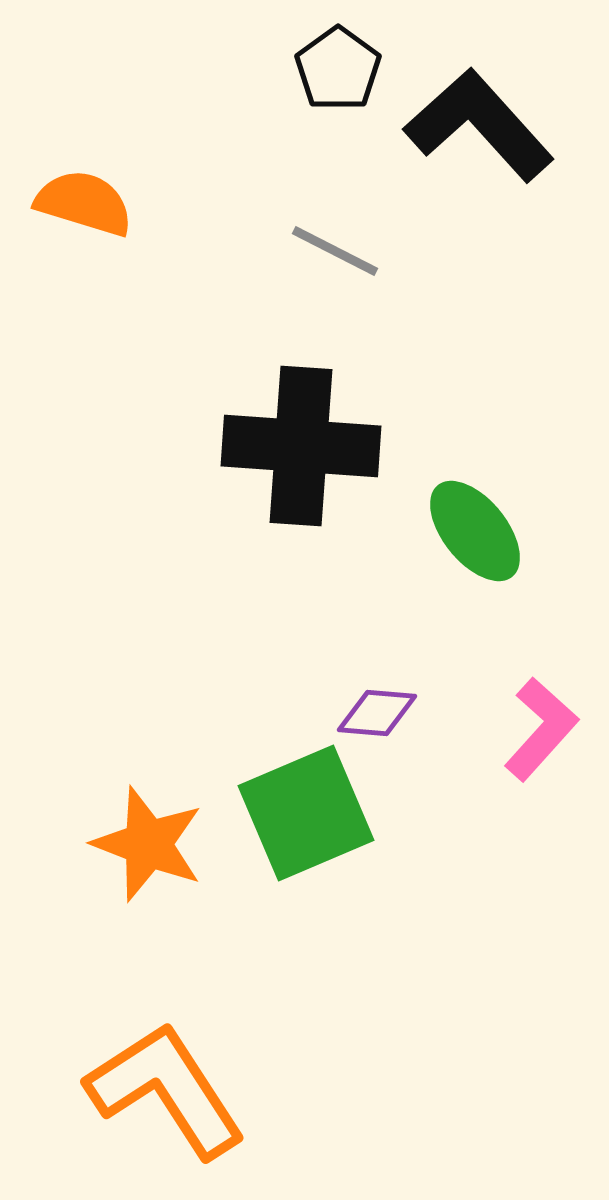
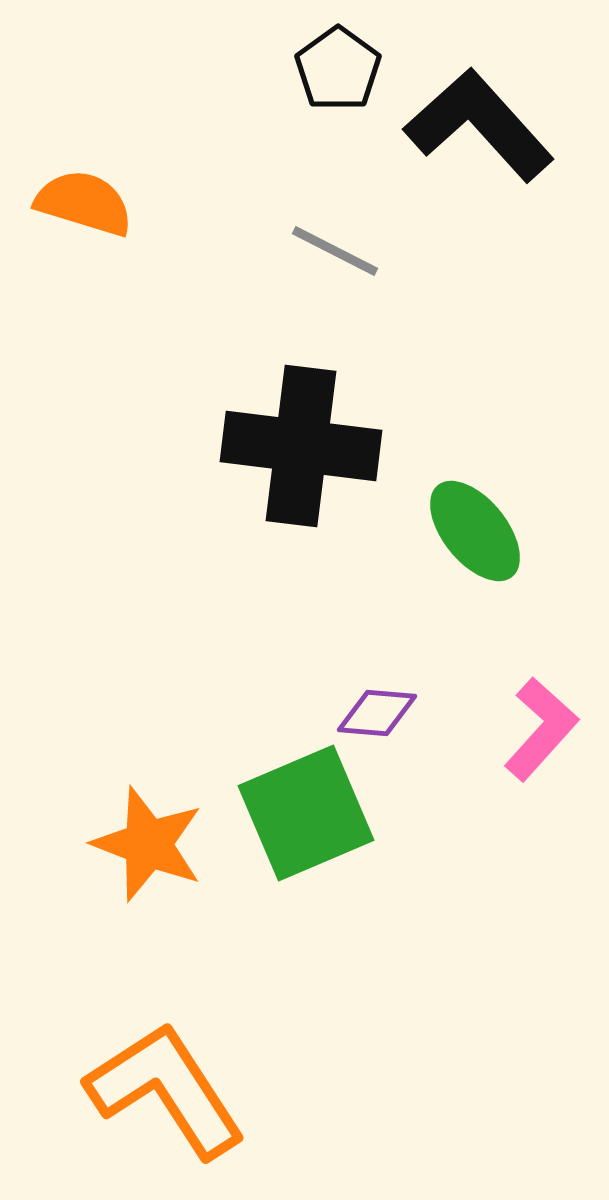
black cross: rotated 3 degrees clockwise
